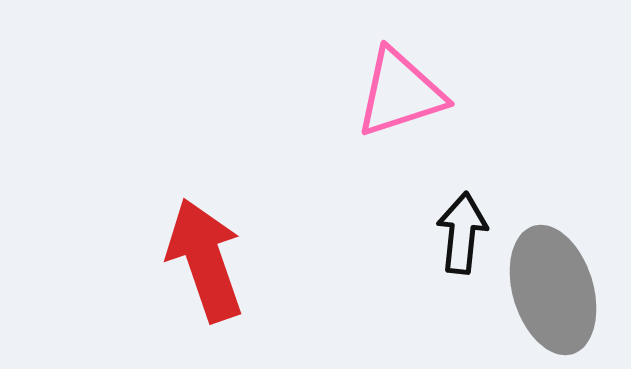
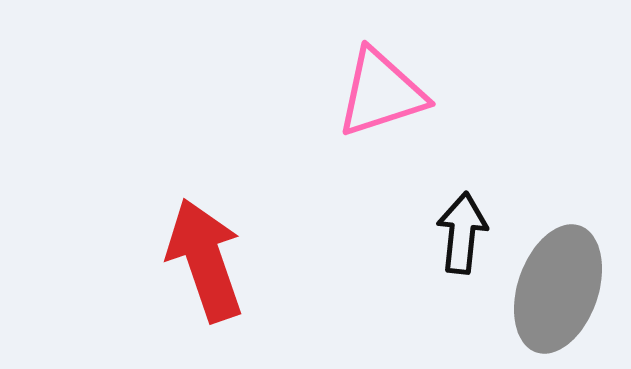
pink triangle: moved 19 px left
gray ellipse: moved 5 px right, 1 px up; rotated 36 degrees clockwise
